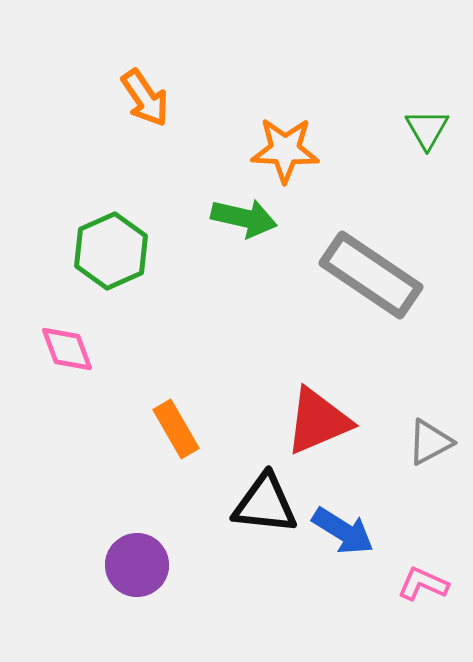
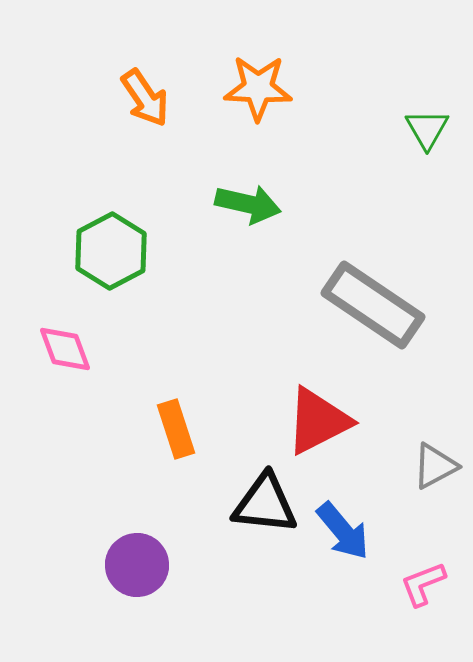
orange star: moved 27 px left, 62 px up
green arrow: moved 4 px right, 14 px up
green hexagon: rotated 4 degrees counterclockwise
gray rectangle: moved 2 px right, 30 px down
pink diamond: moved 2 px left
red triangle: rotated 4 degrees counterclockwise
orange rectangle: rotated 12 degrees clockwise
gray triangle: moved 5 px right, 24 px down
blue arrow: rotated 18 degrees clockwise
pink L-shape: rotated 45 degrees counterclockwise
